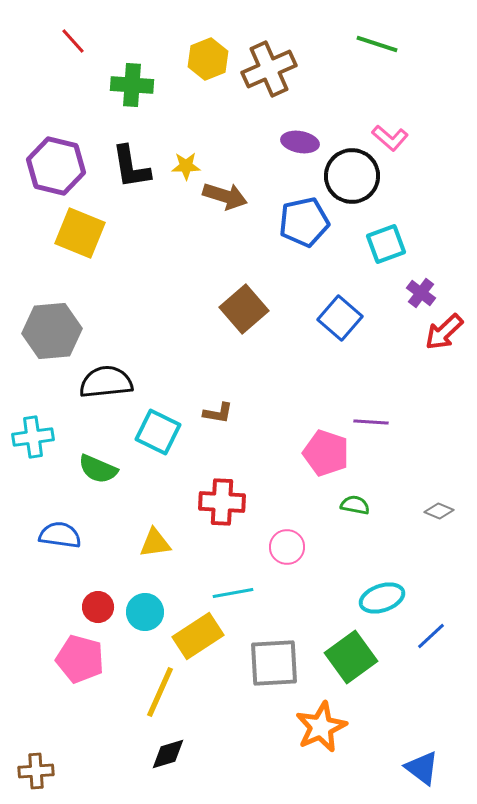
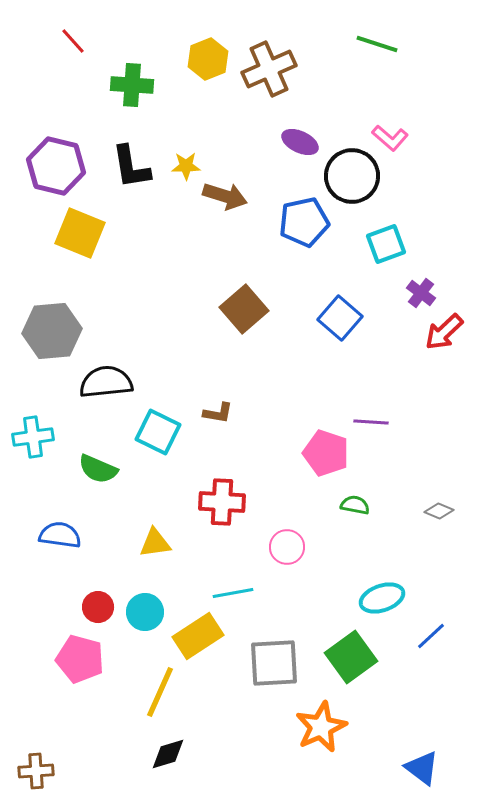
purple ellipse at (300, 142): rotated 15 degrees clockwise
